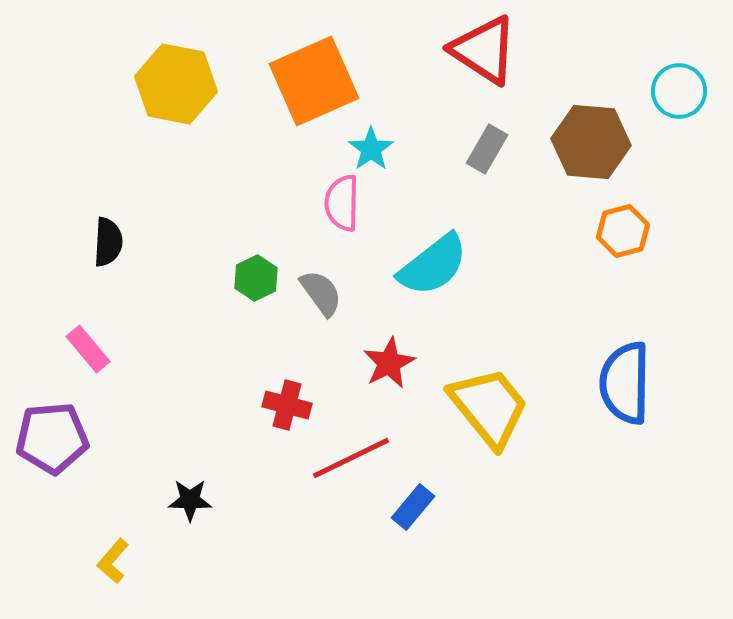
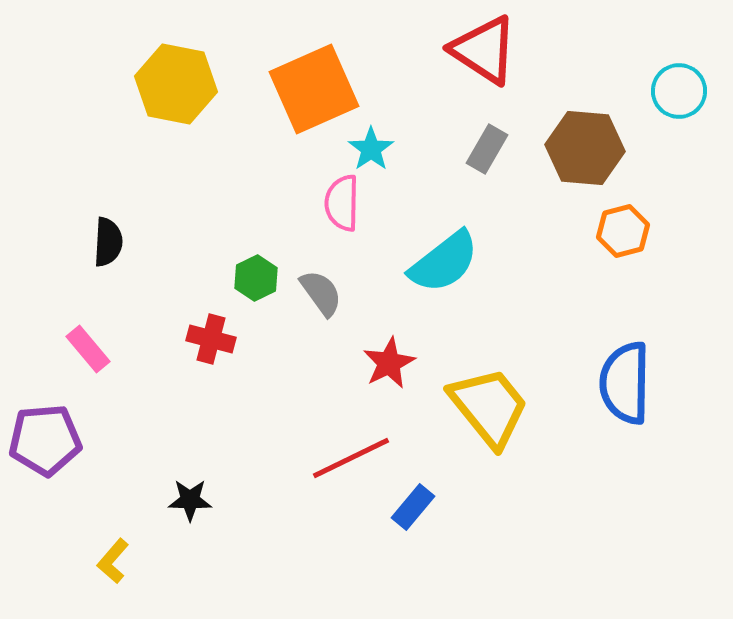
orange square: moved 8 px down
brown hexagon: moved 6 px left, 6 px down
cyan semicircle: moved 11 px right, 3 px up
red cross: moved 76 px left, 66 px up
purple pentagon: moved 7 px left, 2 px down
